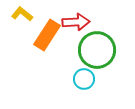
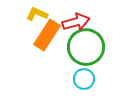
yellow L-shape: moved 15 px right; rotated 15 degrees counterclockwise
red arrow: rotated 12 degrees counterclockwise
green circle: moved 11 px left, 3 px up
